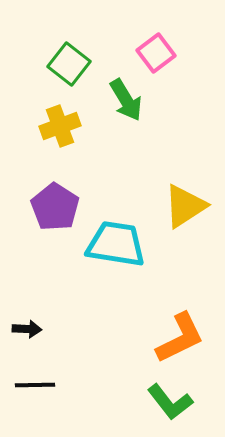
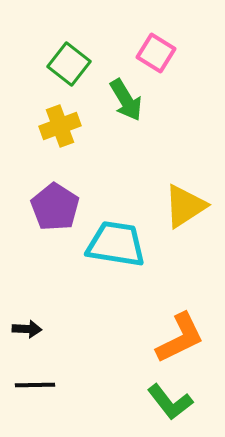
pink square: rotated 21 degrees counterclockwise
